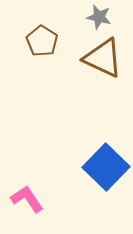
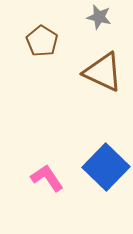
brown triangle: moved 14 px down
pink L-shape: moved 20 px right, 21 px up
